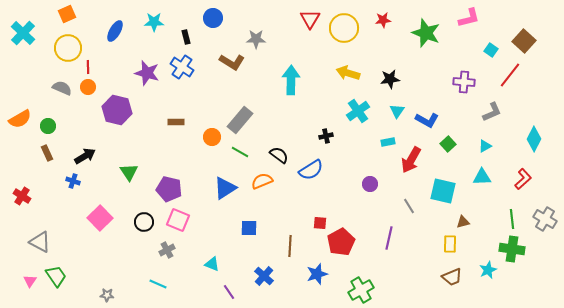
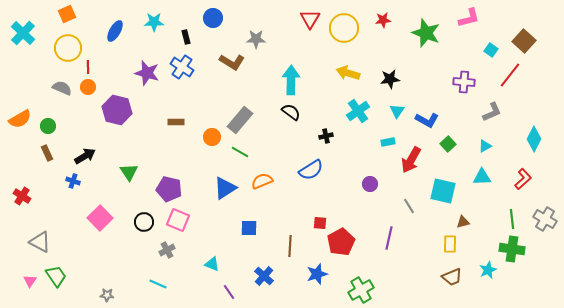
black semicircle at (279, 155): moved 12 px right, 43 px up
